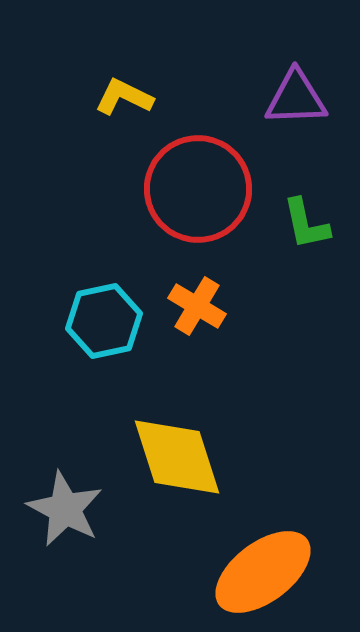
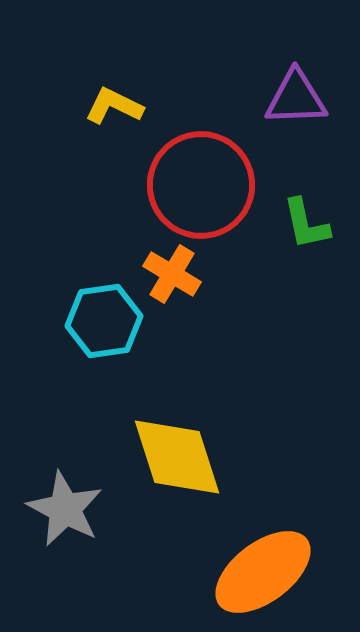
yellow L-shape: moved 10 px left, 9 px down
red circle: moved 3 px right, 4 px up
orange cross: moved 25 px left, 32 px up
cyan hexagon: rotated 4 degrees clockwise
